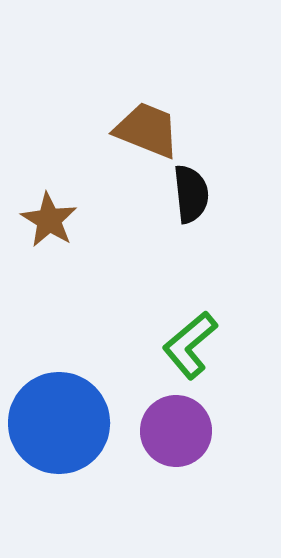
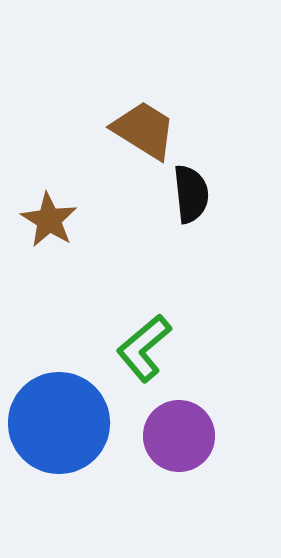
brown trapezoid: moved 3 px left; rotated 10 degrees clockwise
green L-shape: moved 46 px left, 3 px down
purple circle: moved 3 px right, 5 px down
